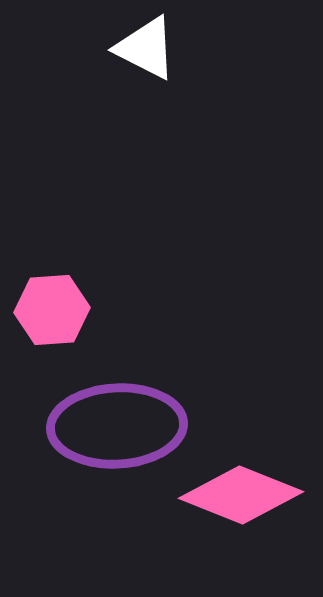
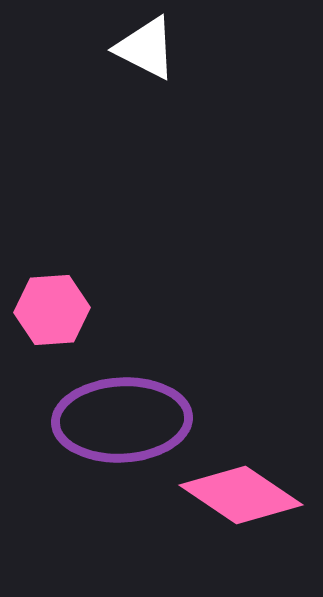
purple ellipse: moved 5 px right, 6 px up
pink diamond: rotated 12 degrees clockwise
